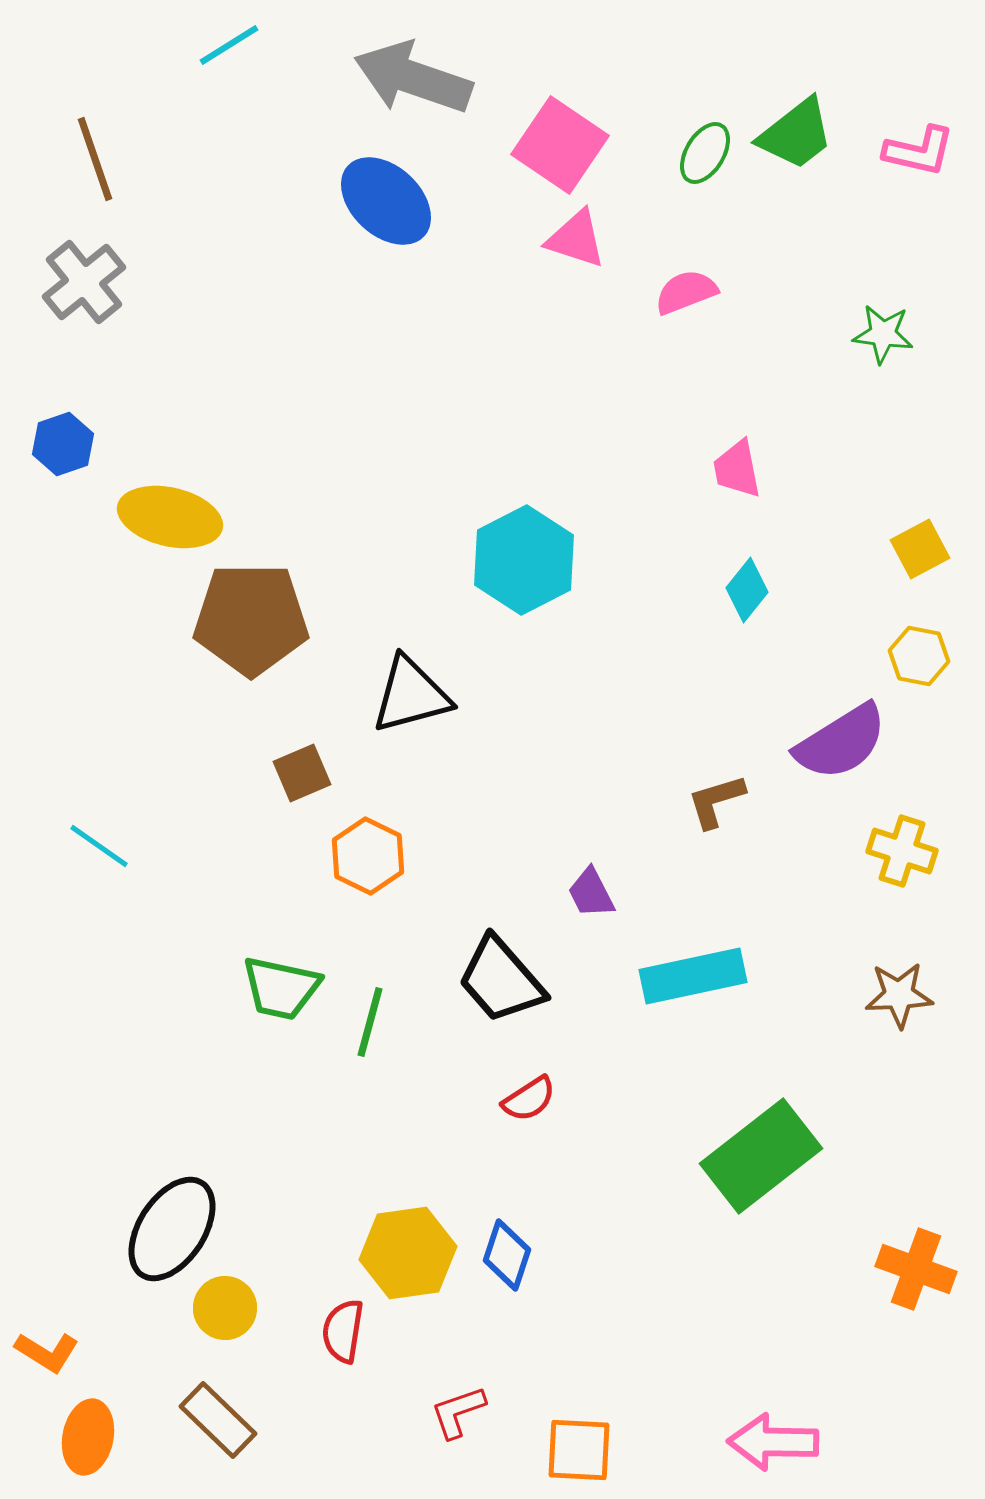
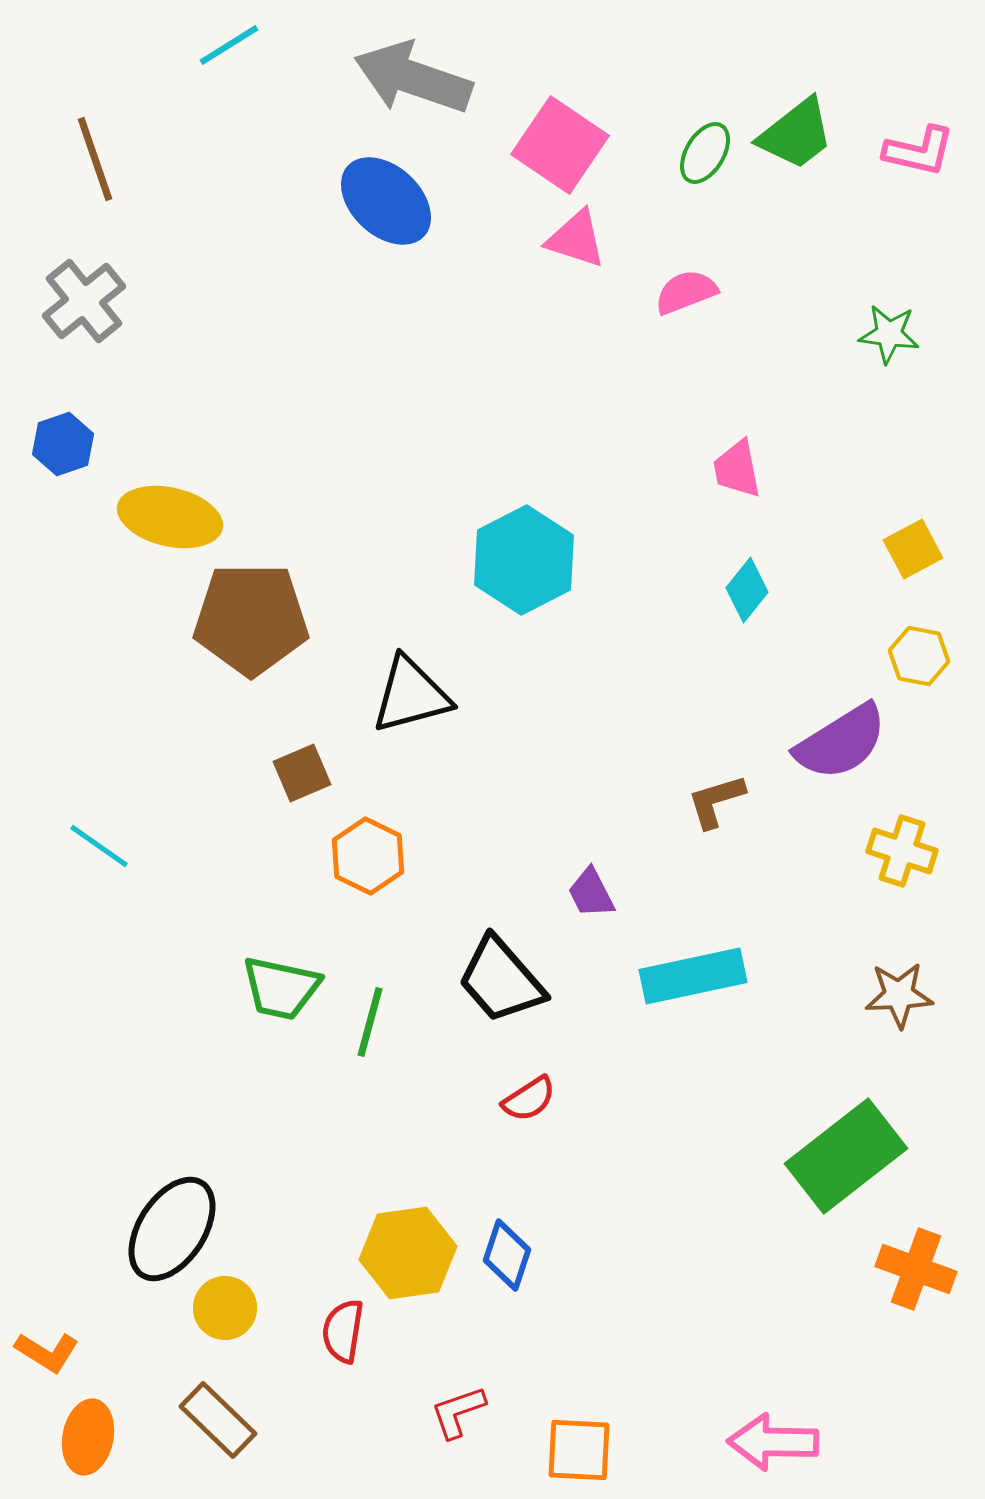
gray cross at (84, 282): moved 19 px down
green star at (883, 334): moved 6 px right
yellow square at (920, 549): moved 7 px left
green rectangle at (761, 1156): moved 85 px right
